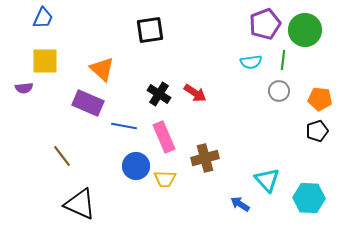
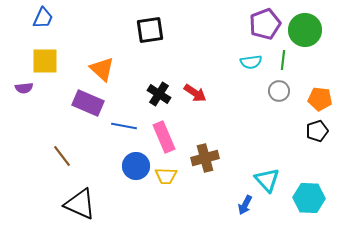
yellow trapezoid: moved 1 px right, 3 px up
blue arrow: moved 5 px right, 1 px down; rotated 96 degrees counterclockwise
